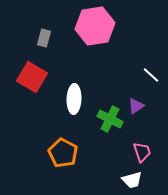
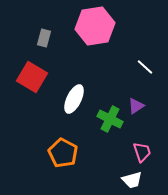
white line: moved 6 px left, 8 px up
white ellipse: rotated 24 degrees clockwise
